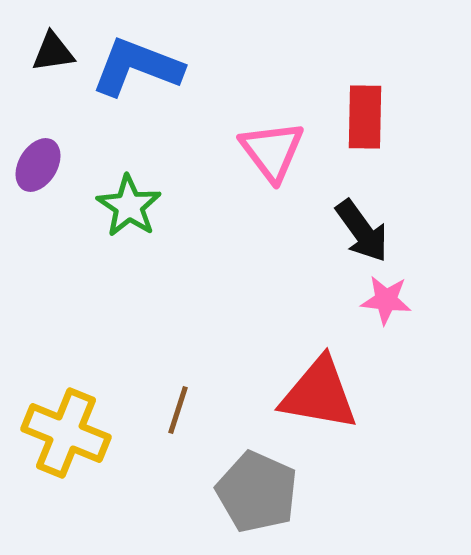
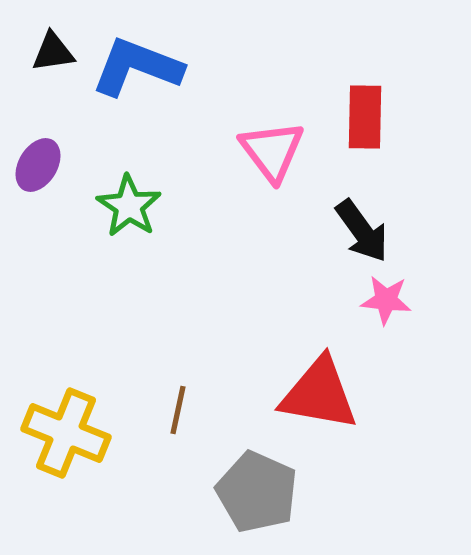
brown line: rotated 6 degrees counterclockwise
